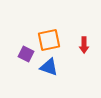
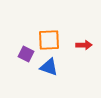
orange square: rotated 10 degrees clockwise
red arrow: rotated 91 degrees counterclockwise
